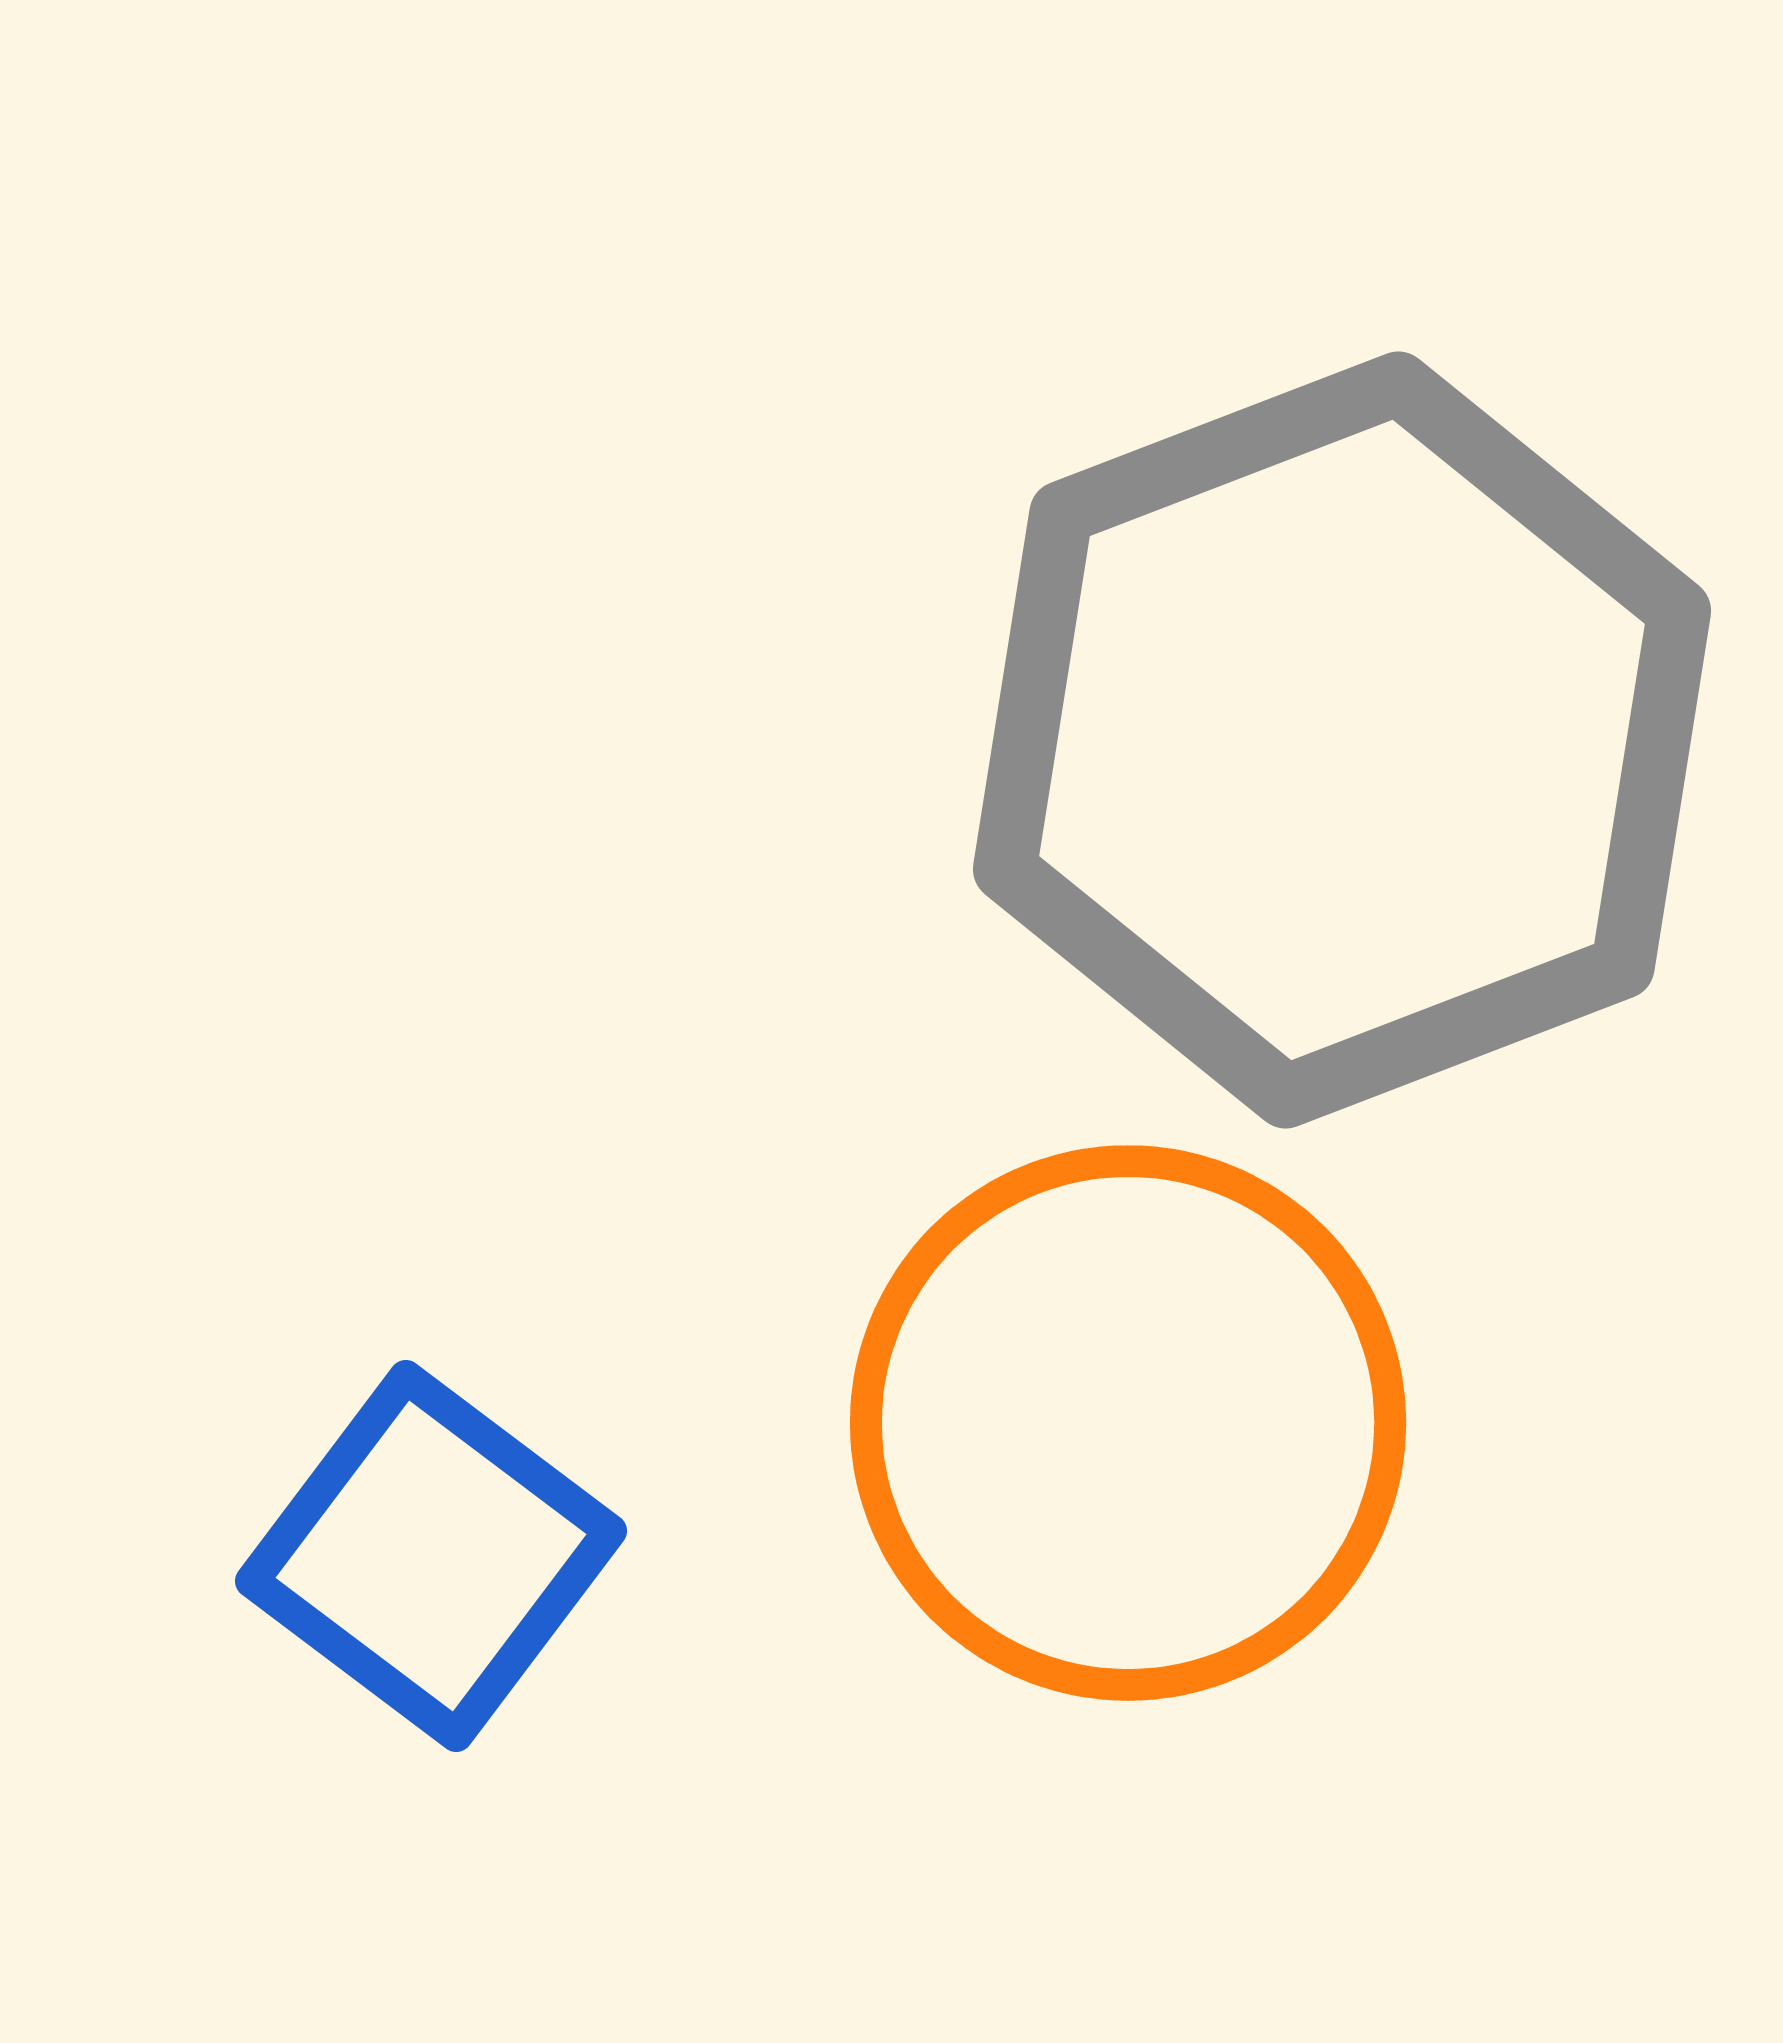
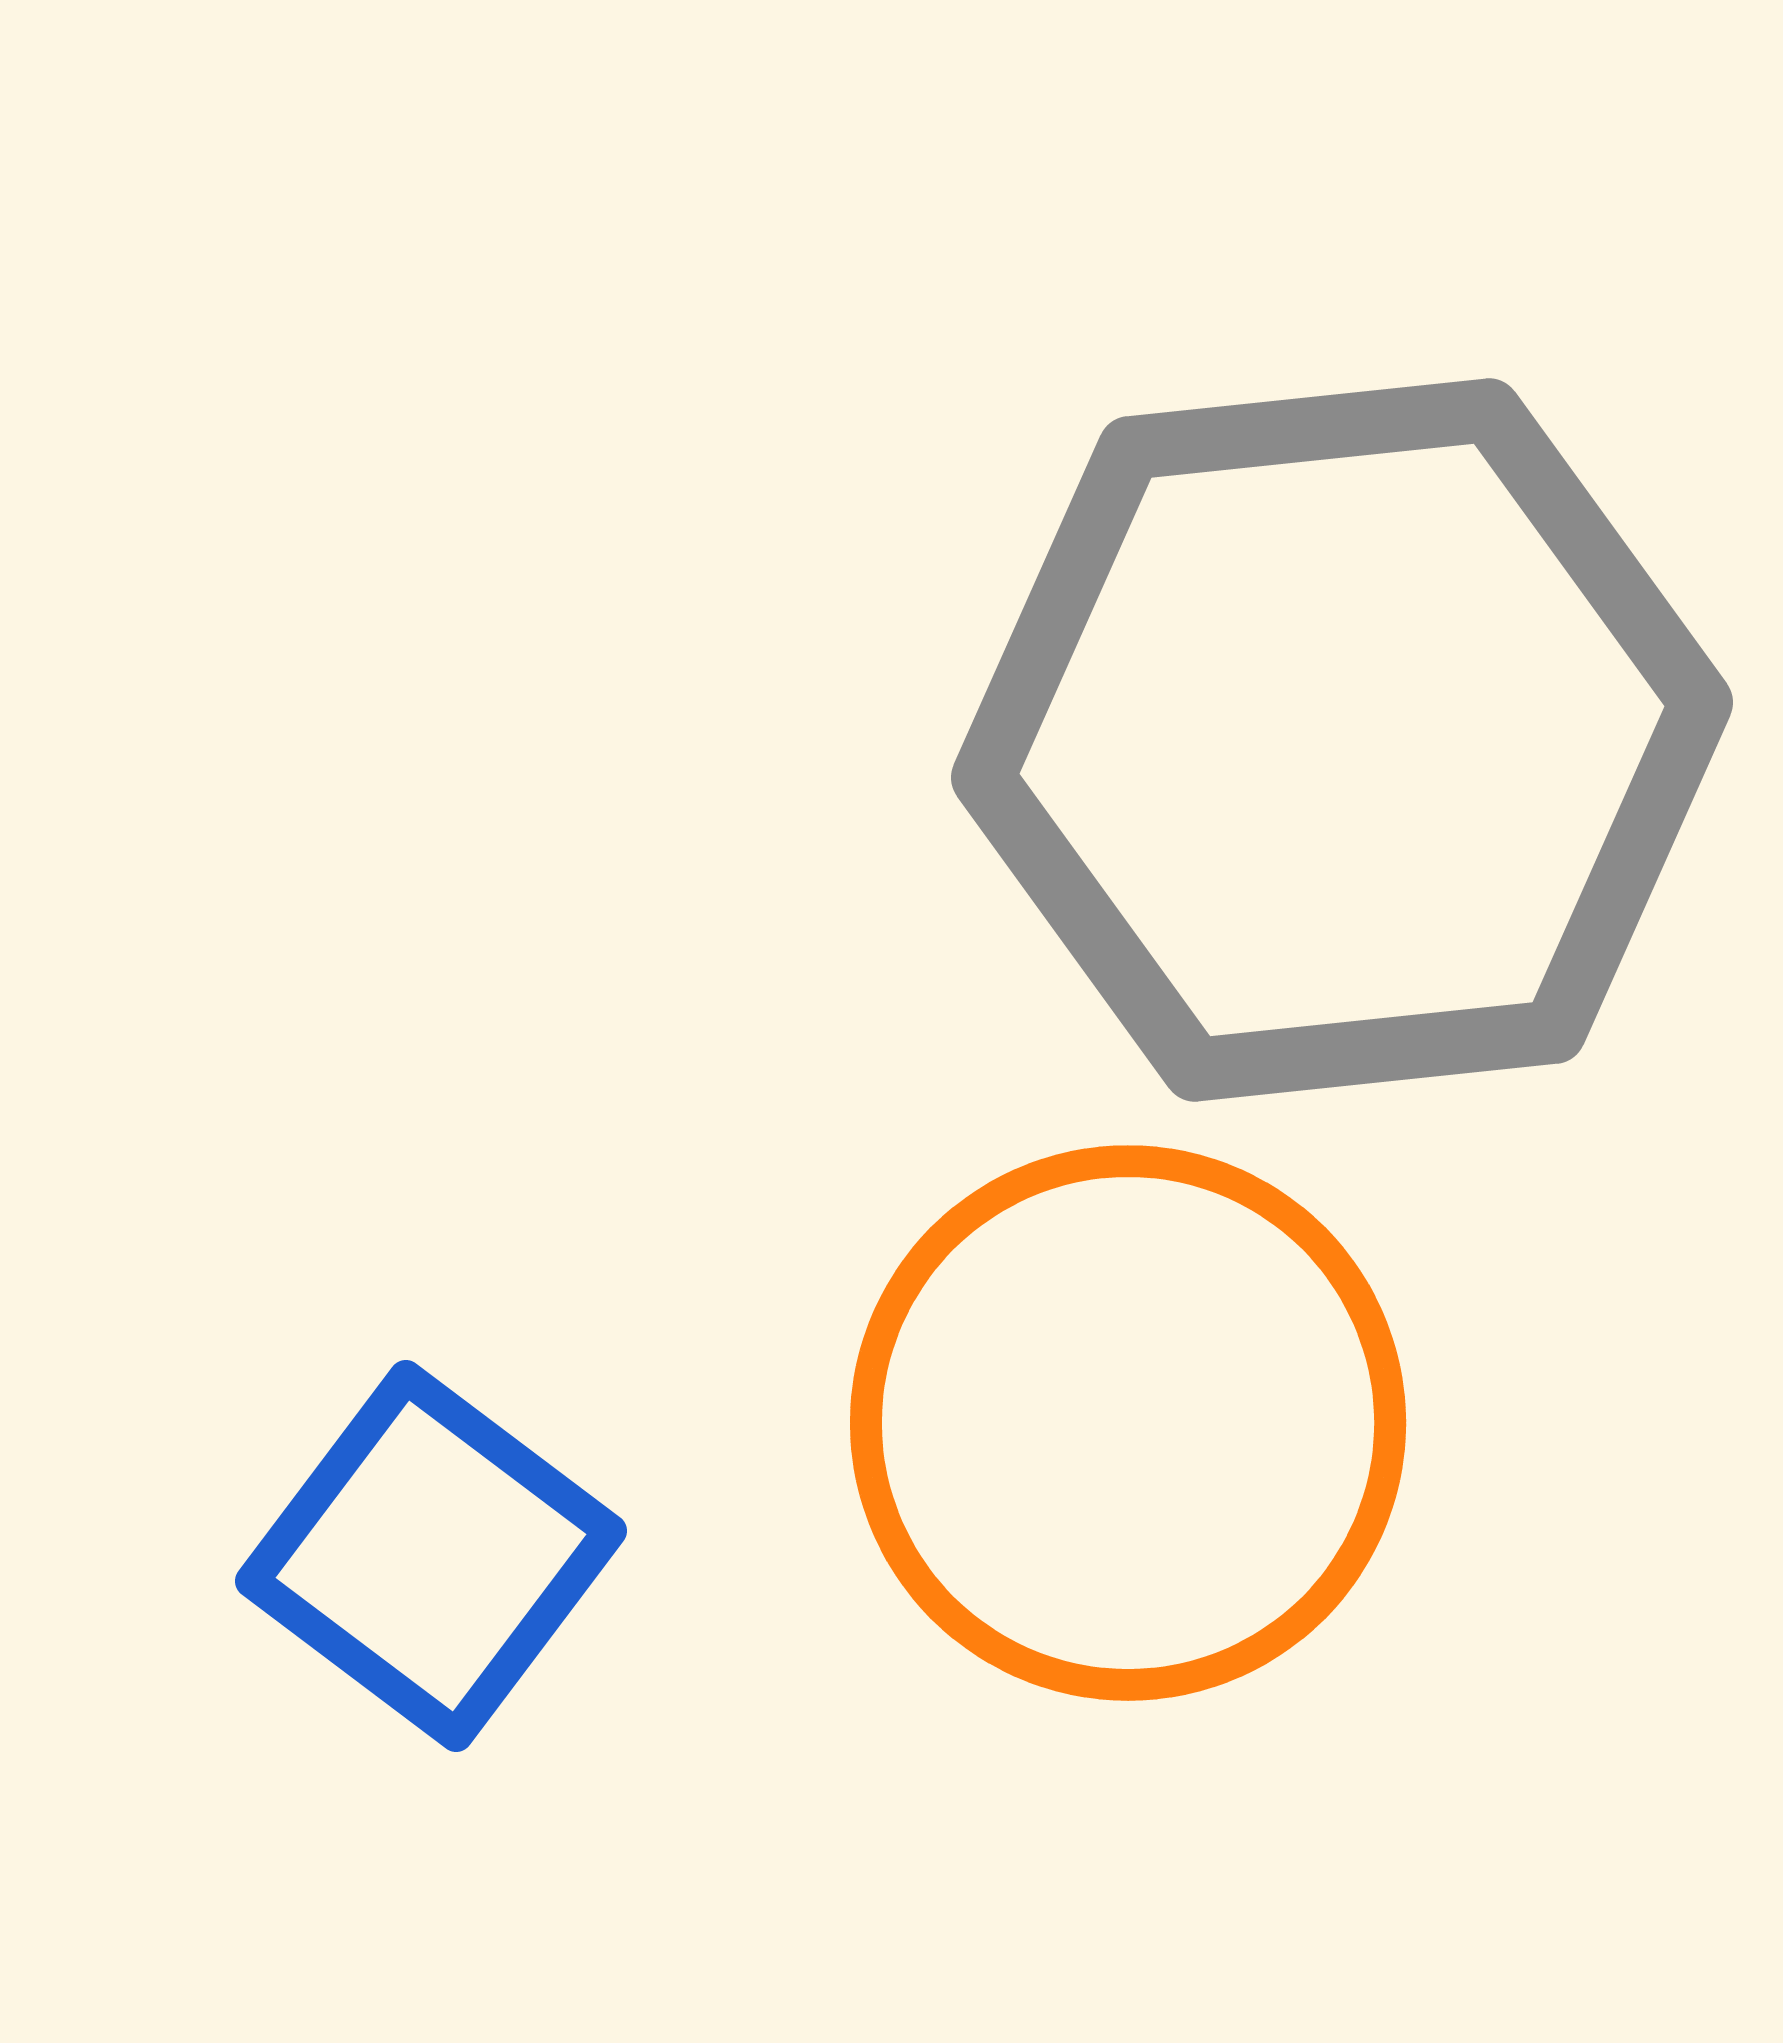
gray hexagon: rotated 15 degrees clockwise
